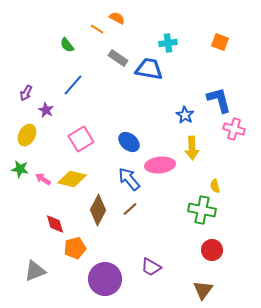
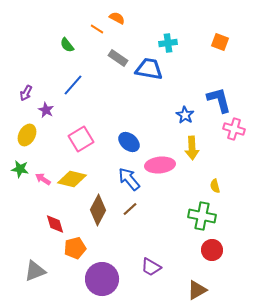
green cross: moved 6 px down
purple circle: moved 3 px left
brown triangle: moved 6 px left; rotated 25 degrees clockwise
